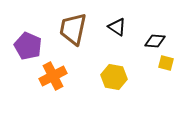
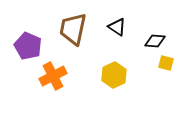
yellow hexagon: moved 2 px up; rotated 25 degrees clockwise
